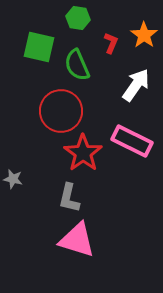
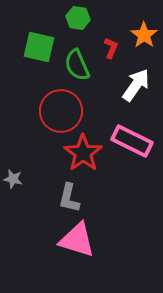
red L-shape: moved 5 px down
